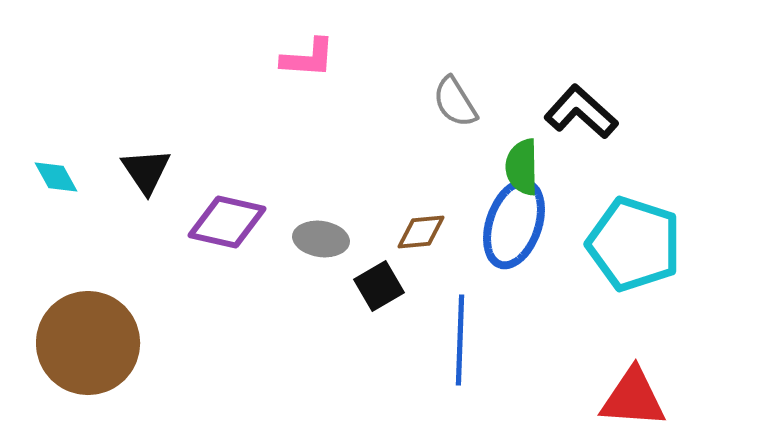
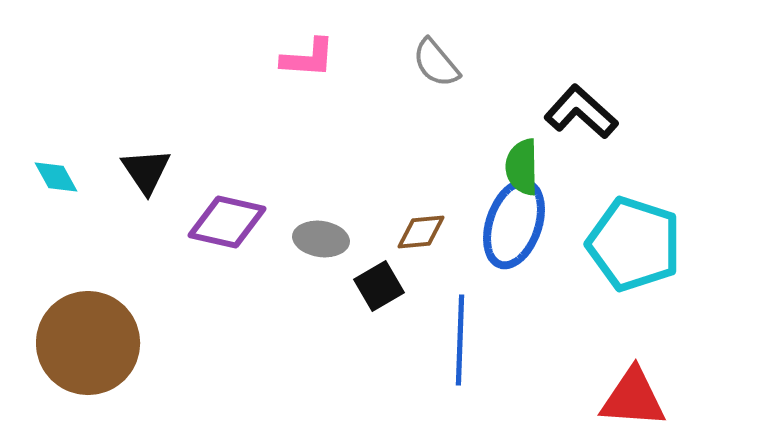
gray semicircle: moved 19 px left, 39 px up; rotated 8 degrees counterclockwise
